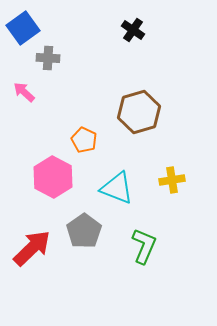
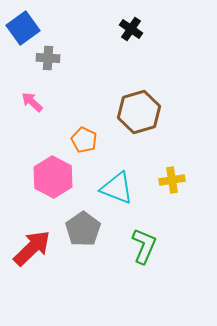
black cross: moved 2 px left, 1 px up
pink arrow: moved 8 px right, 10 px down
gray pentagon: moved 1 px left, 2 px up
